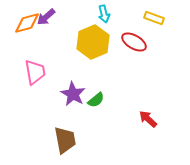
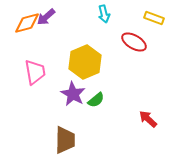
yellow hexagon: moved 8 px left, 20 px down
brown trapezoid: rotated 12 degrees clockwise
